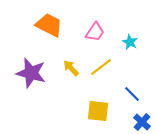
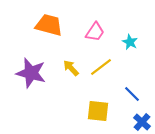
orange trapezoid: rotated 12 degrees counterclockwise
